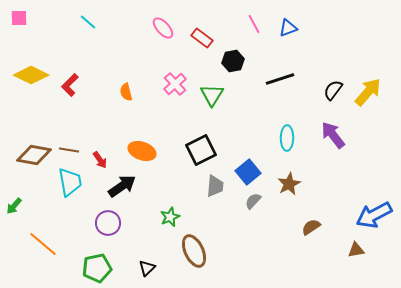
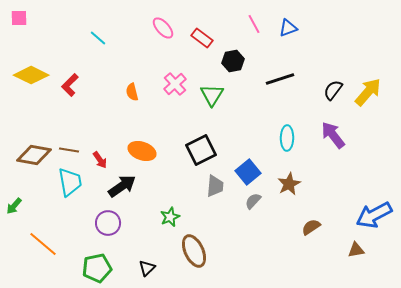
cyan line: moved 10 px right, 16 px down
orange semicircle: moved 6 px right
